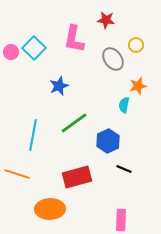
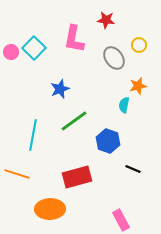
yellow circle: moved 3 px right
gray ellipse: moved 1 px right, 1 px up
blue star: moved 1 px right, 3 px down
green line: moved 2 px up
blue hexagon: rotated 15 degrees counterclockwise
black line: moved 9 px right
pink rectangle: rotated 30 degrees counterclockwise
